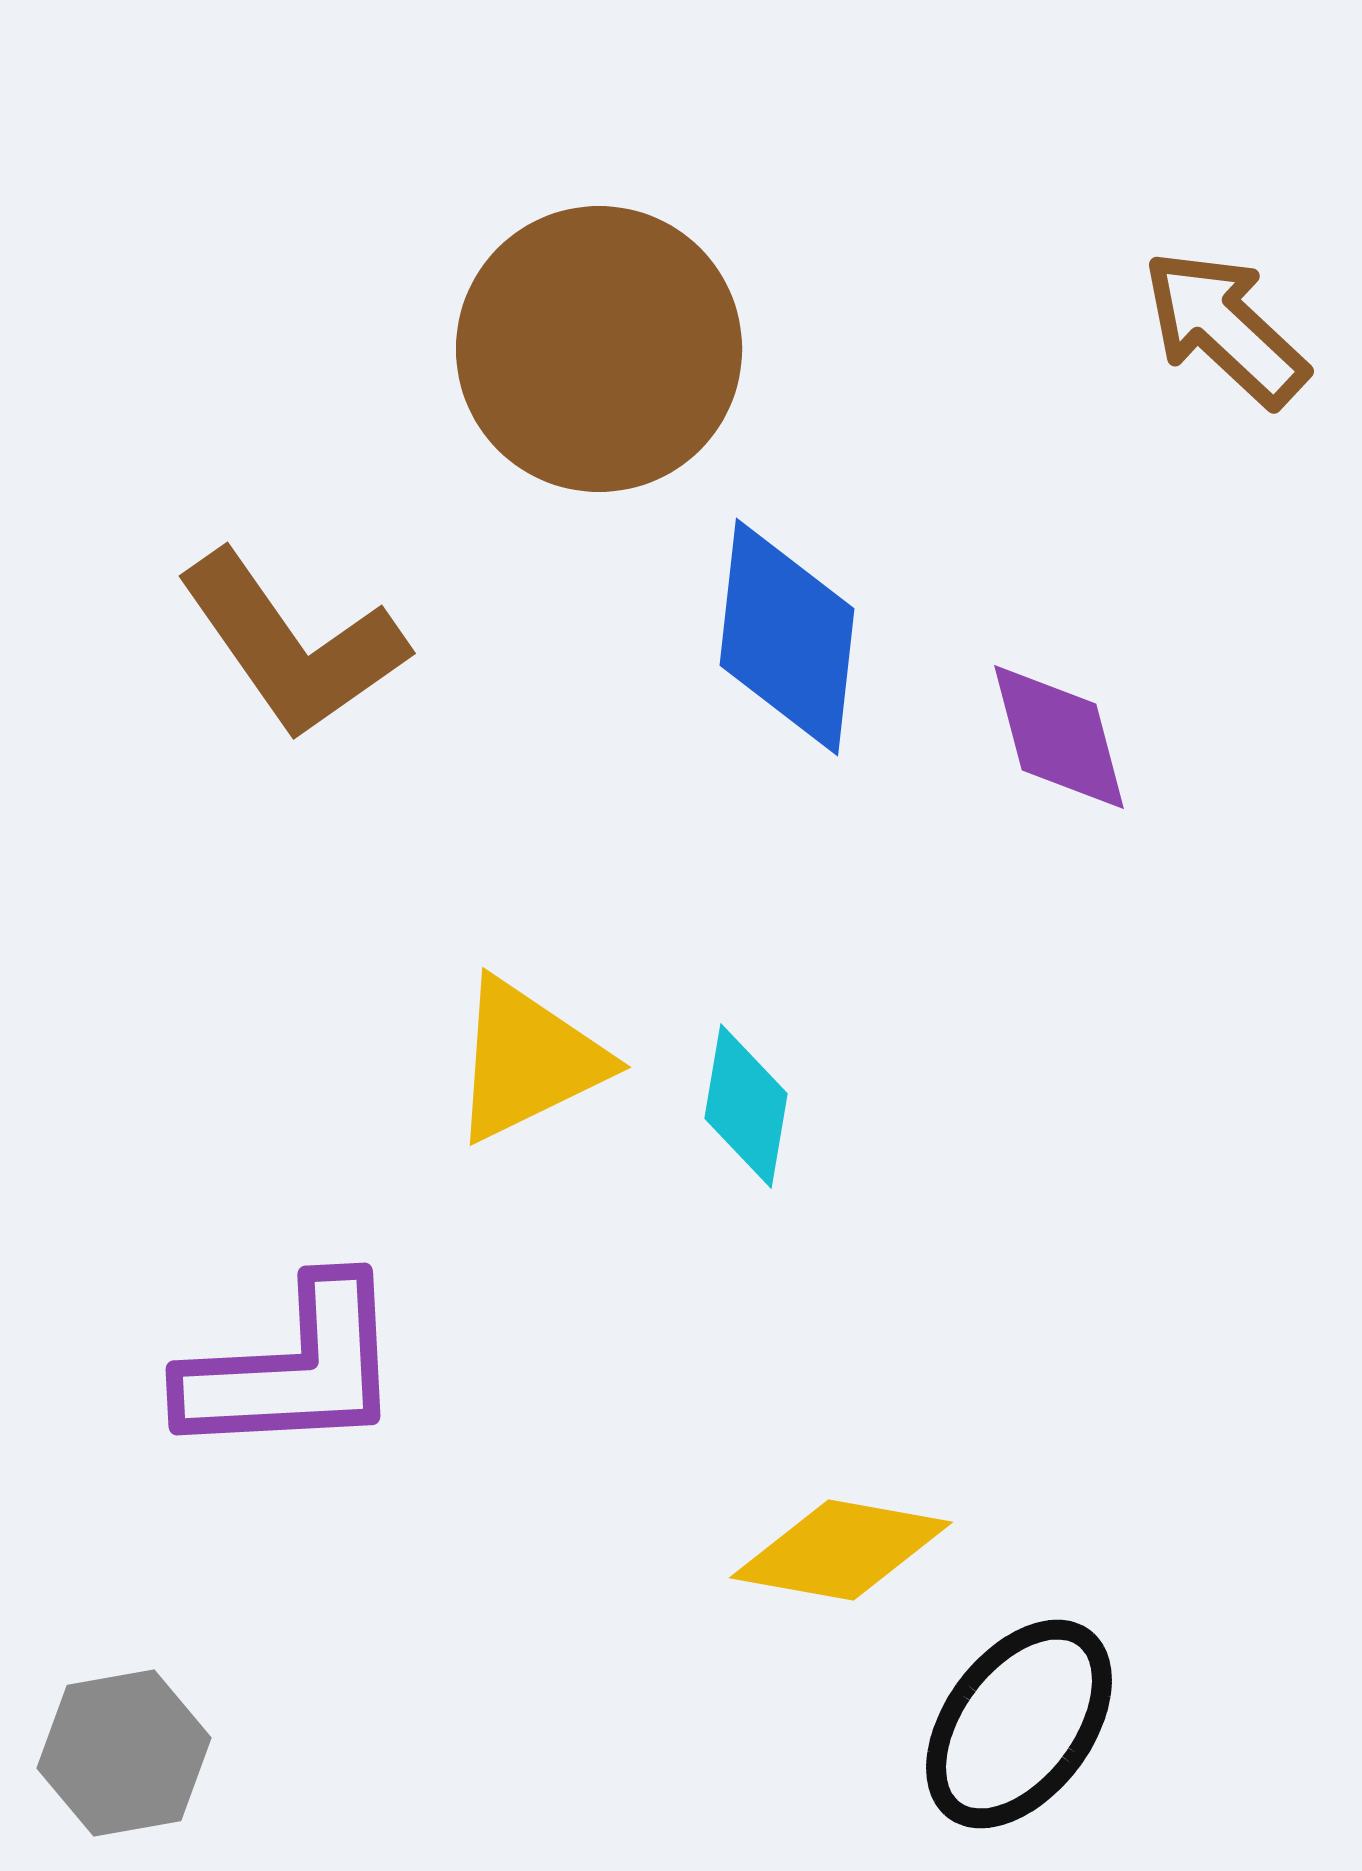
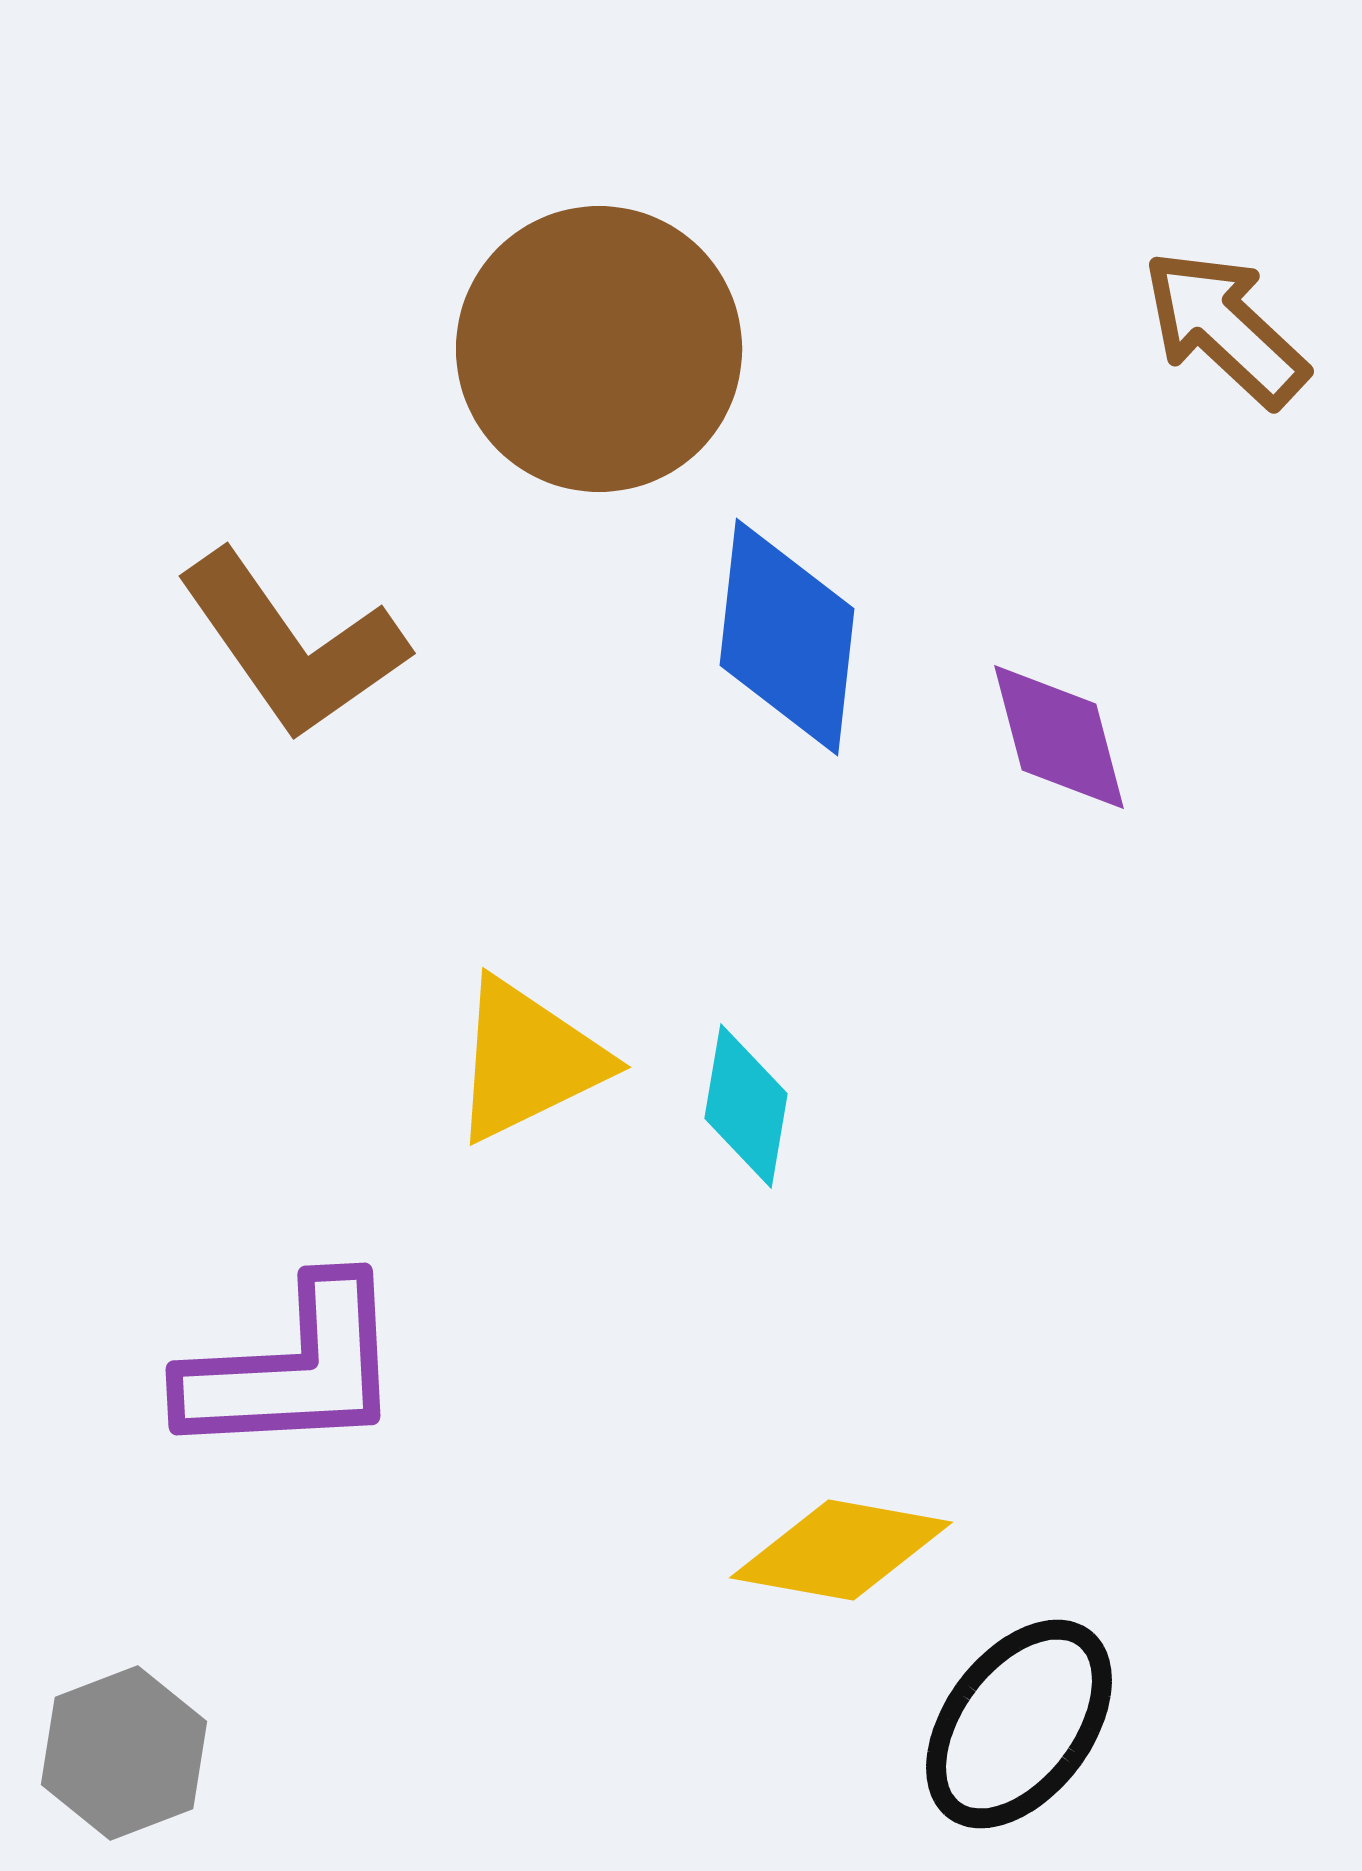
gray hexagon: rotated 11 degrees counterclockwise
